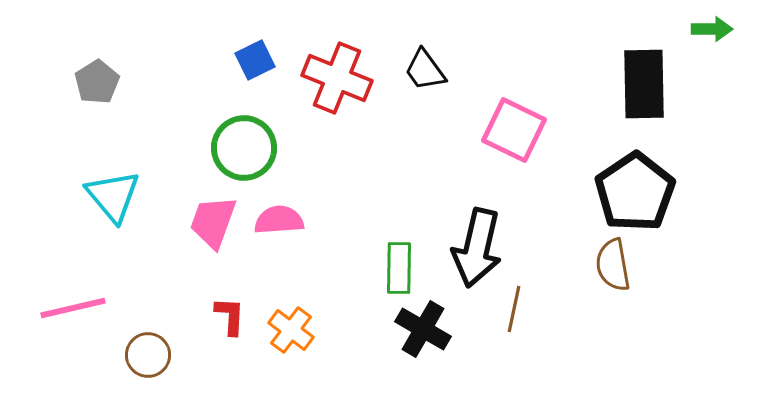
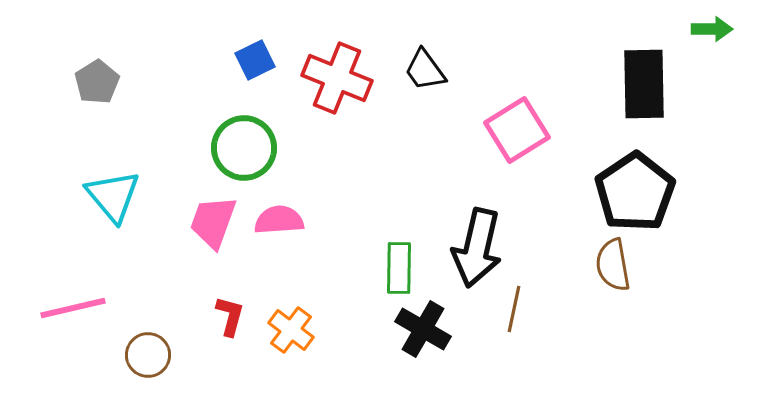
pink square: moved 3 px right; rotated 32 degrees clockwise
red L-shape: rotated 12 degrees clockwise
